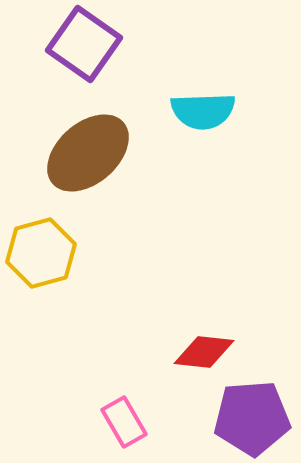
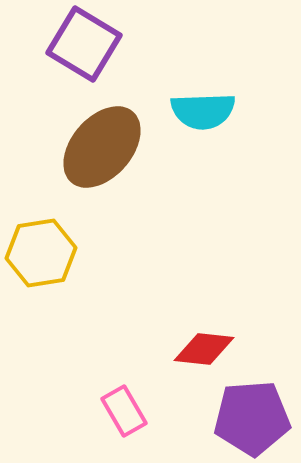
purple square: rotated 4 degrees counterclockwise
brown ellipse: moved 14 px right, 6 px up; rotated 8 degrees counterclockwise
yellow hexagon: rotated 6 degrees clockwise
red diamond: moved 3 px up
pink rectangle: moved 11 px up
